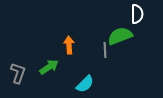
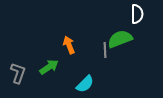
green semicircle: moved 3 px down
orange arrow: rotated 18 degrees counterclockwise
